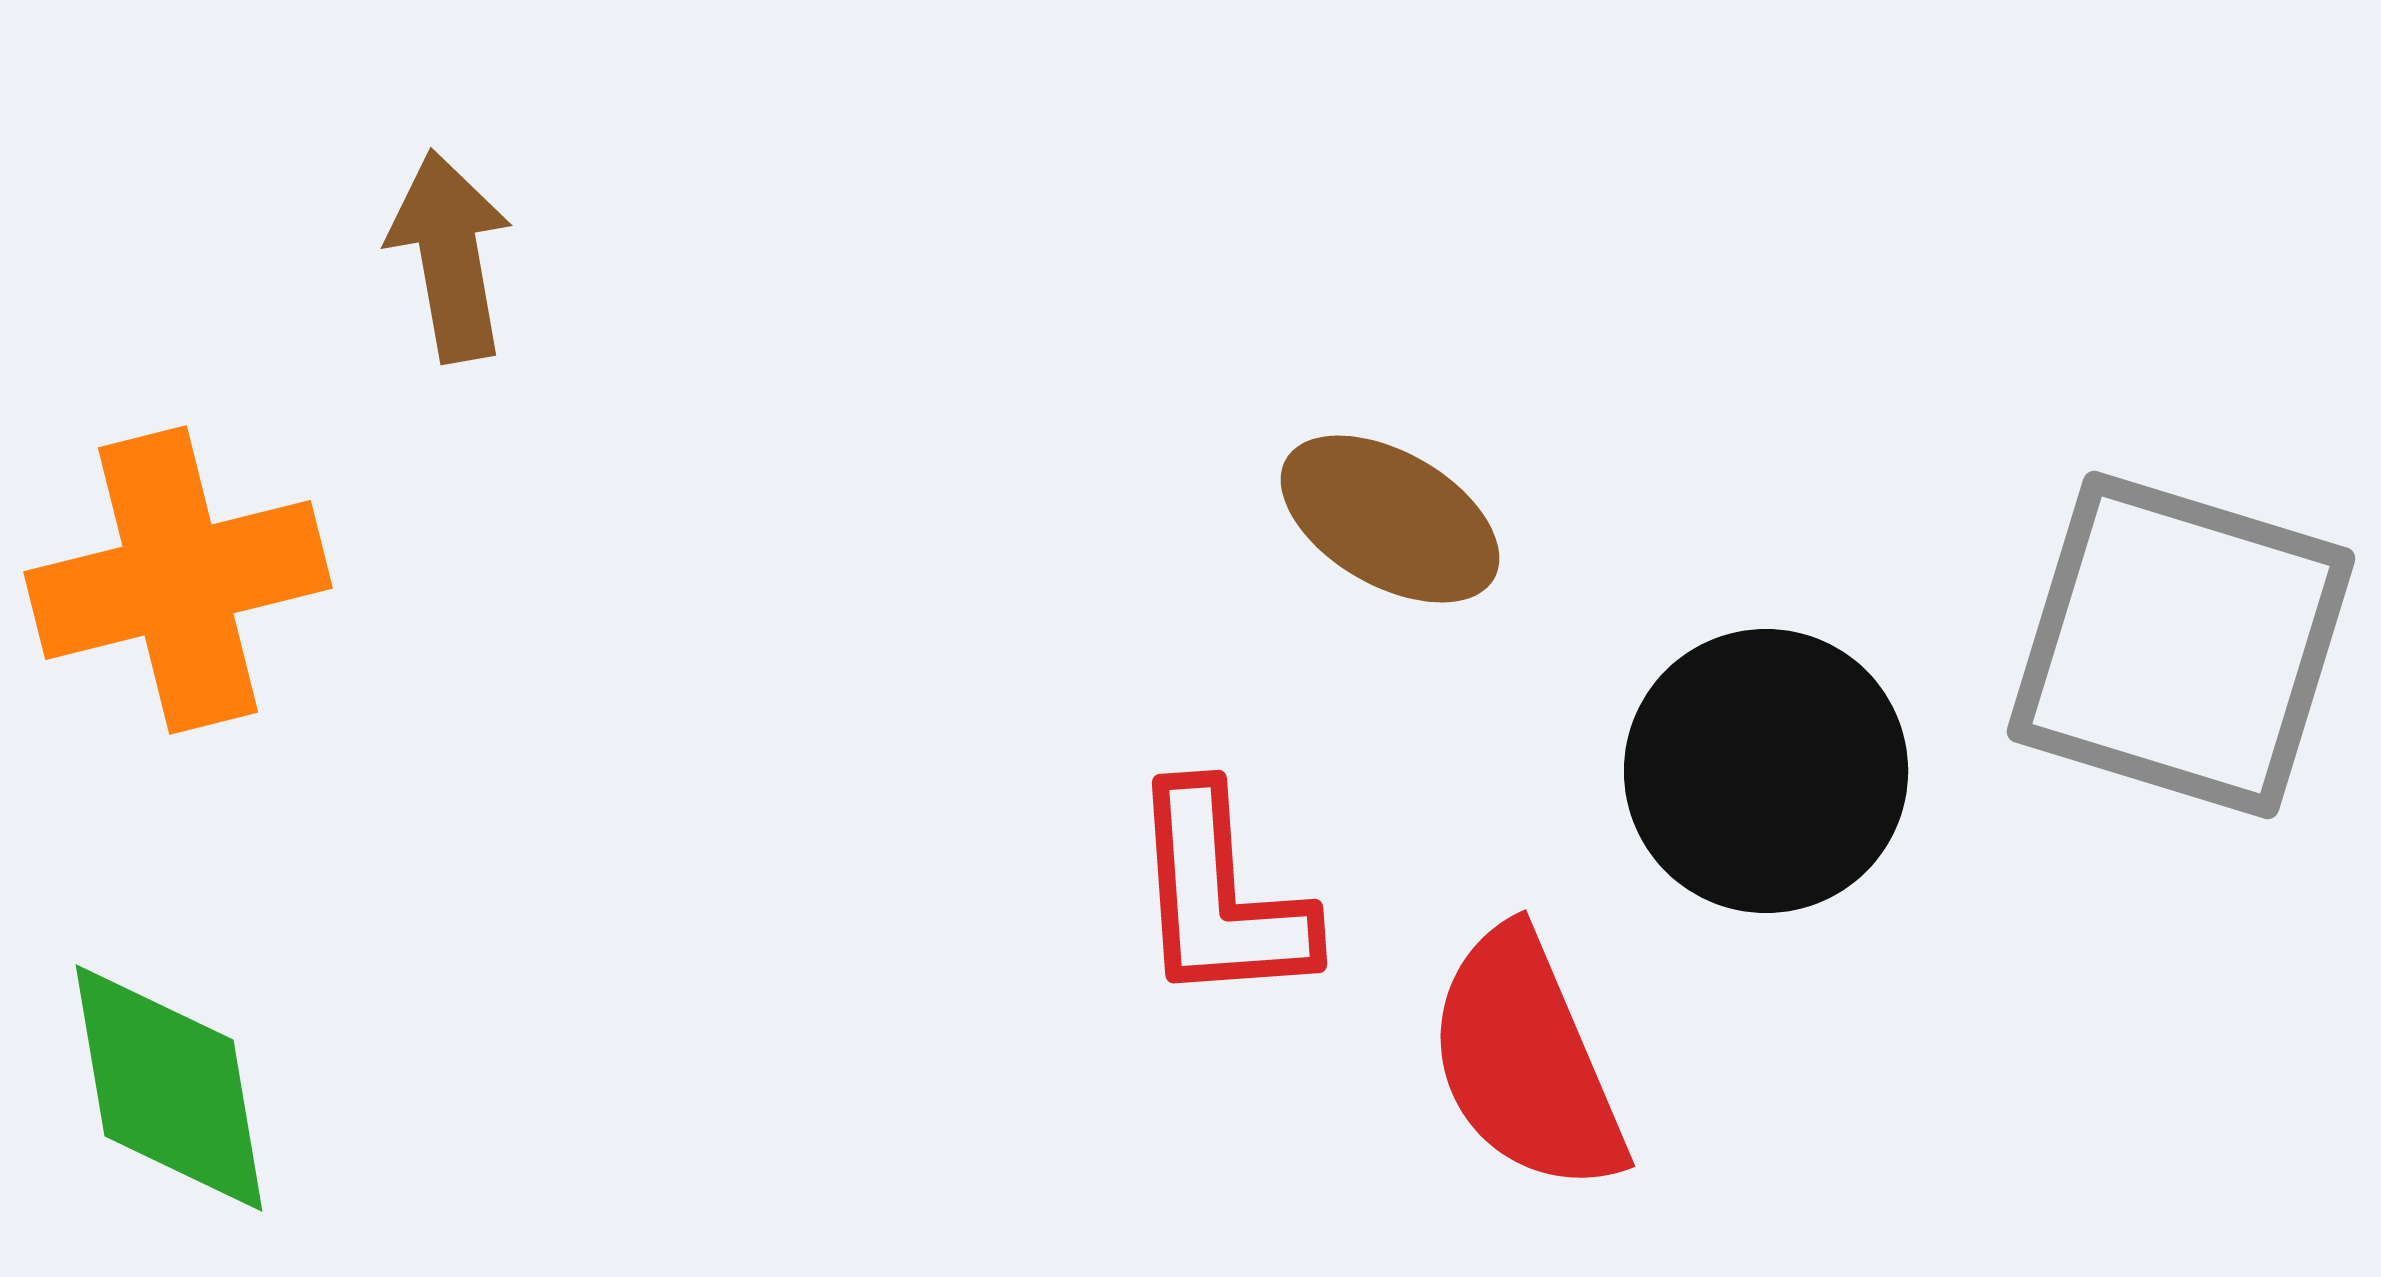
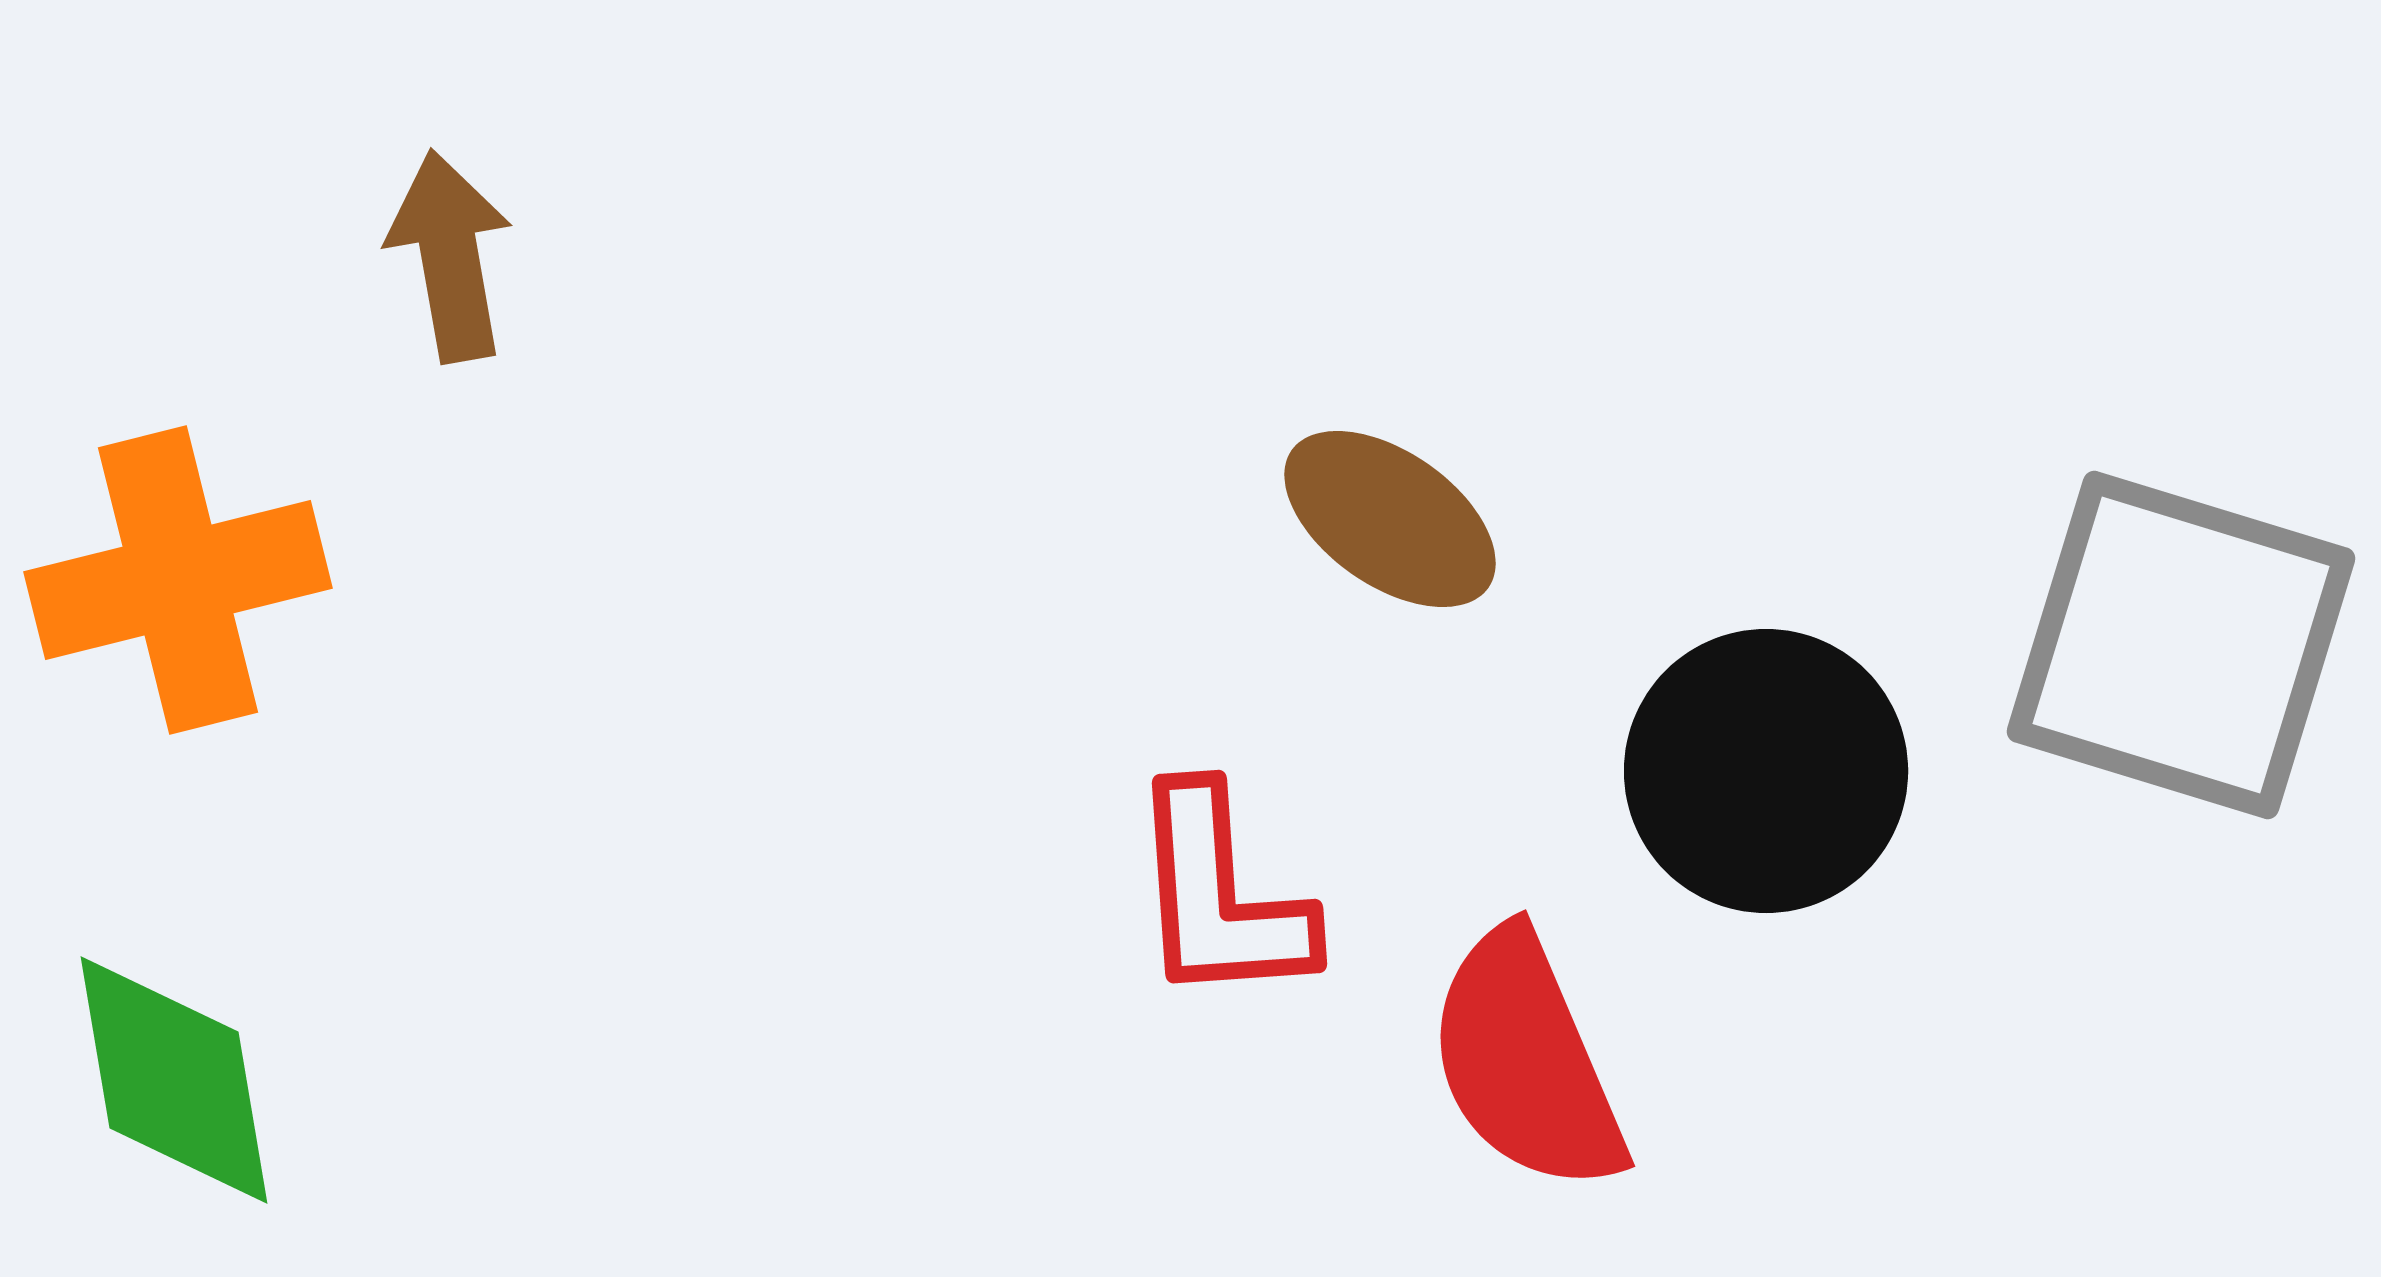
brown ellipse: rotated 5 degrees clockwise
green diamond: moved 5 px right, 8 px up
